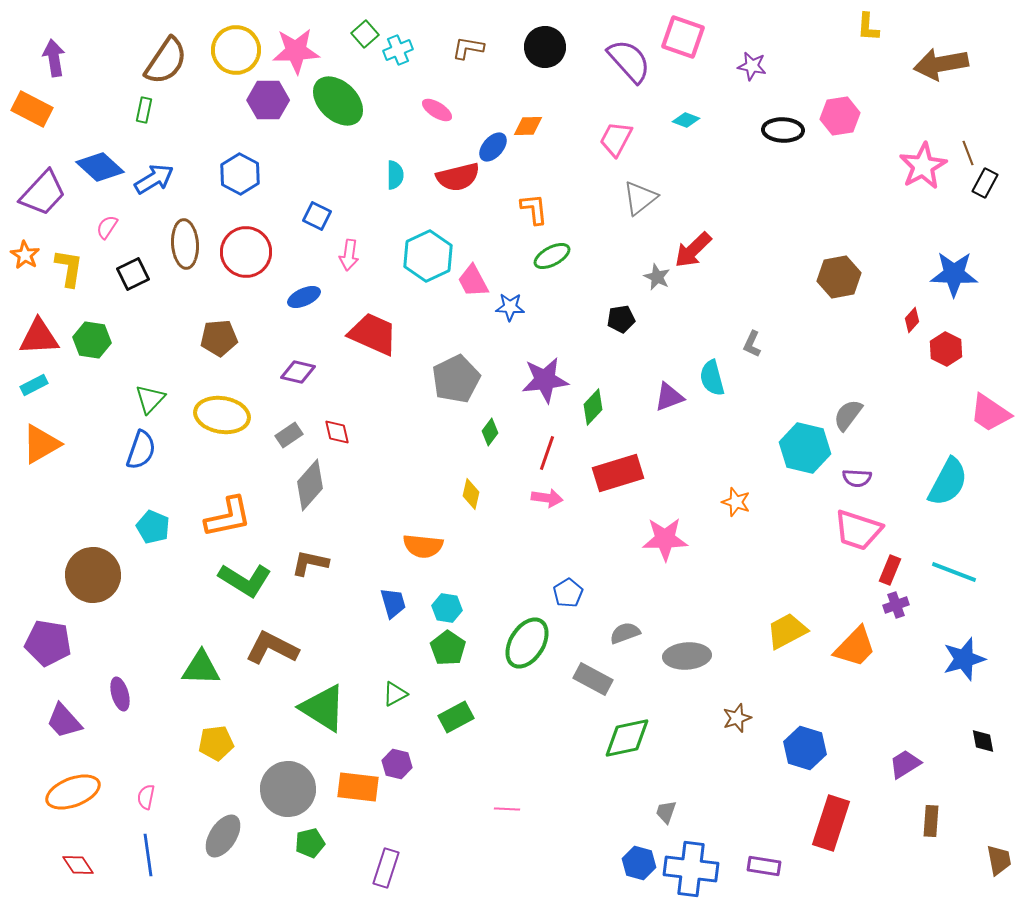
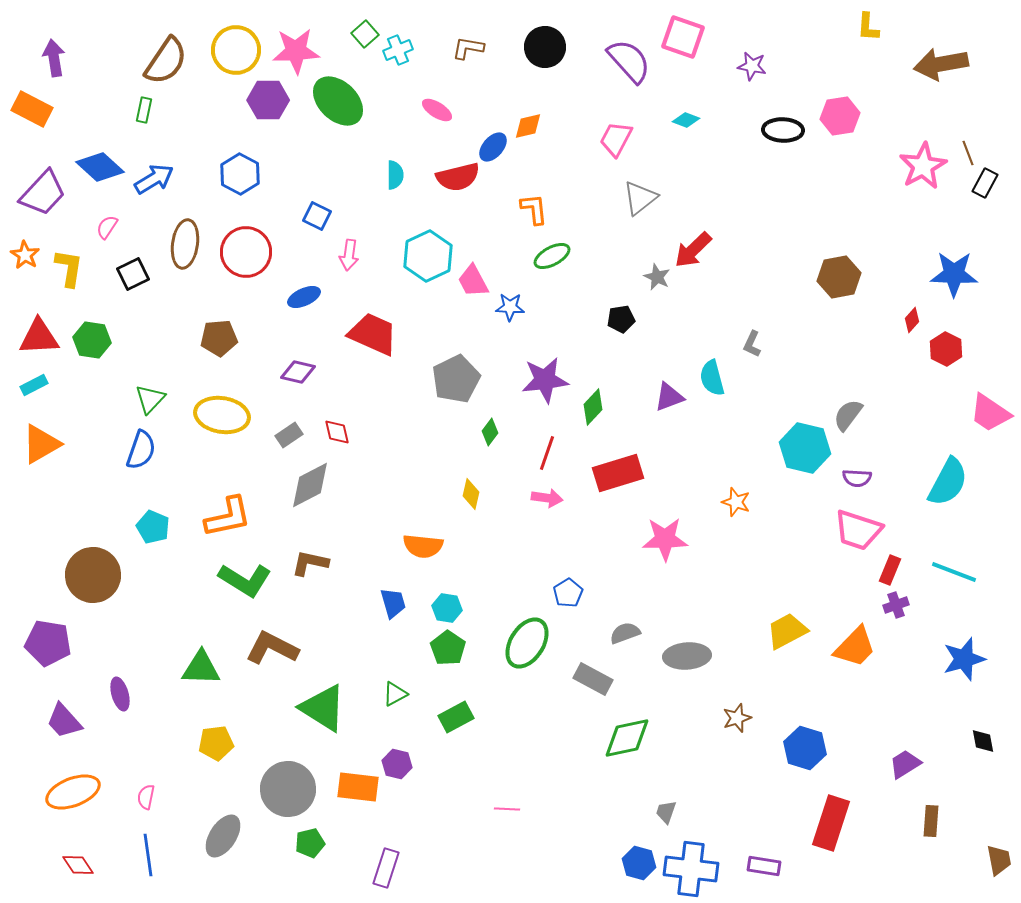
orange diamond at (528, 126): rotated 12 degrees counterclockwise
brown ellipse at (185, 244): rotated 12 degrees clockwise
gray diamond at (310, 485): rotated 21 degrees clockwise
